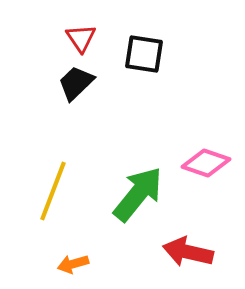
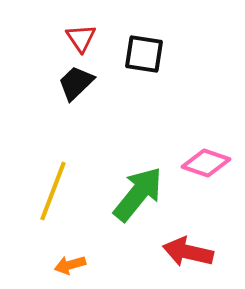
orange arrow: moved 3 px left, 1 px down
